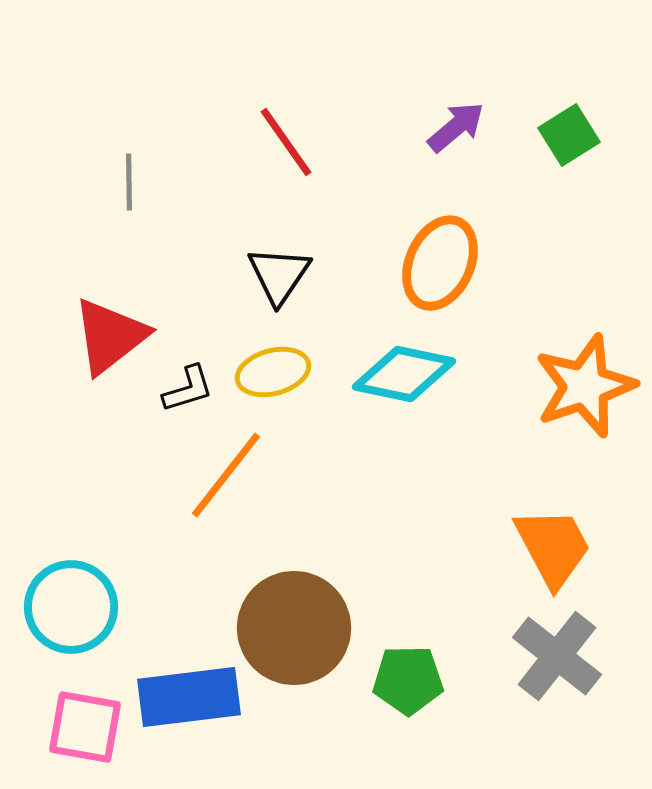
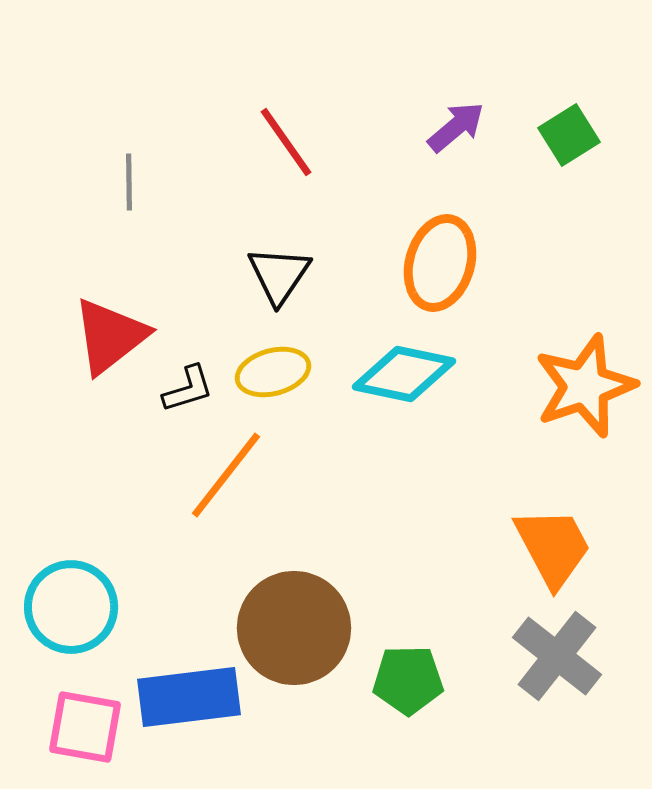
orange ellipse: rotated 8 degrees counterclockwise
